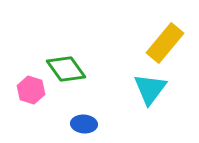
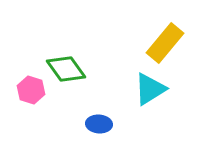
cyan triangle: rotated 21 degrees clockwise
blue ellipse: moved 15 px right
